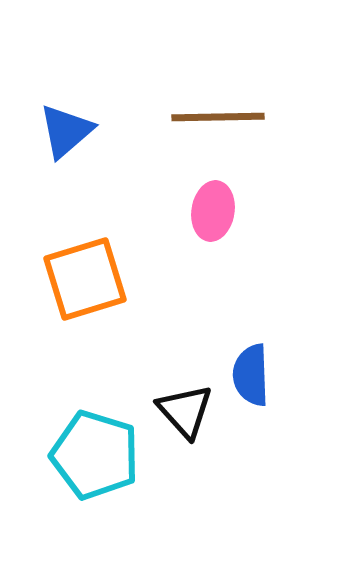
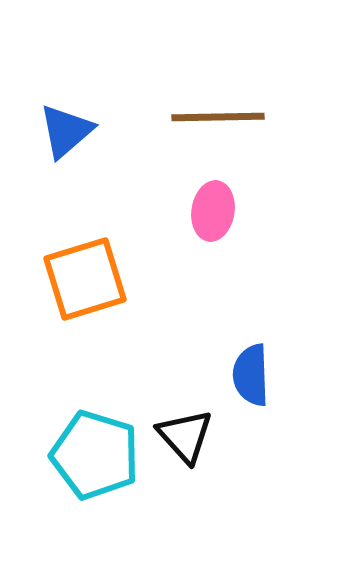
black triangle: moved 25 px down
